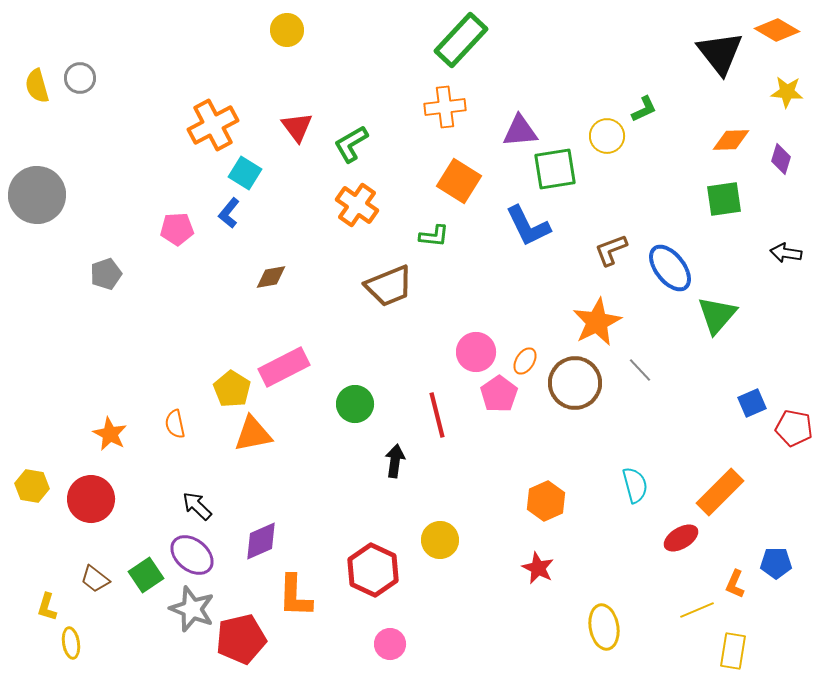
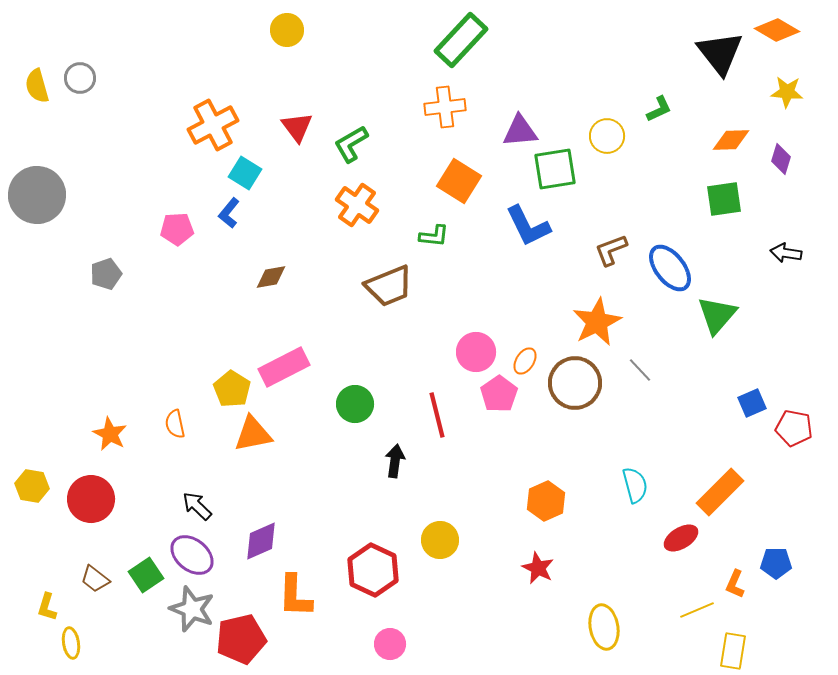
green L-shape at (644, 109): moved 15 px right
